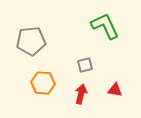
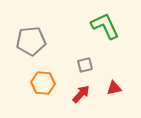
red triangle: moved 1 px left, 2 px up; rotated 21 degrees counterclockwise
red arrow: rotated 30 degrees clockwise
